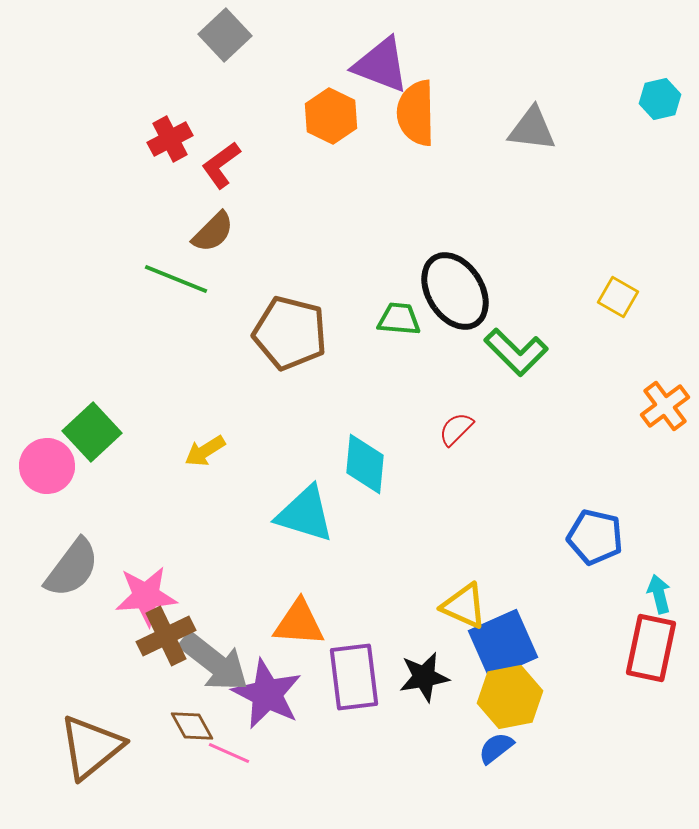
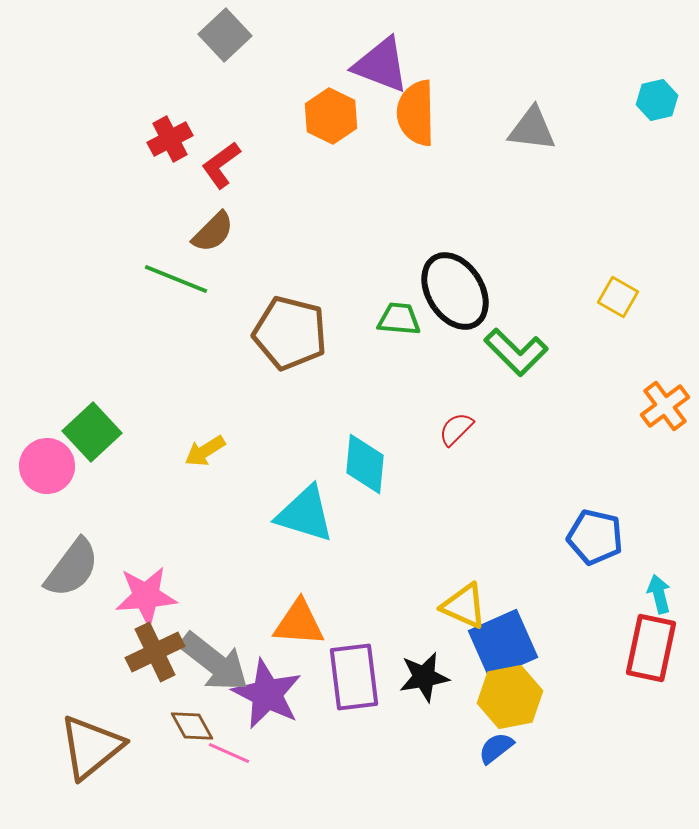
cyan hexagon: moved 3 px left, 1 px down
brown cross: moved 11 px left, 16 px down
